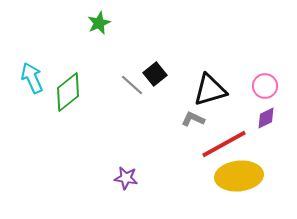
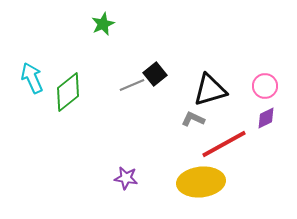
green star: moved 4 px right, 1 px down
gray line: rotated 65 degrees counterclockwise
yellow ellipse: moved 38 px left, 6 px down
